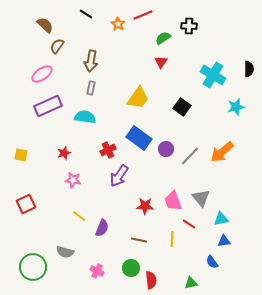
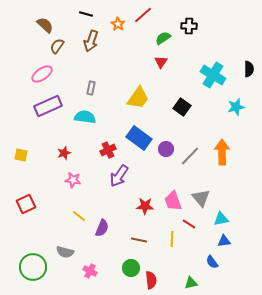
black line at (86, 14): rotated 16 degrees counterclockwise
red line at (143, 15): rotated 18 degrees counterclockwise
brown arrow at (91, 61): moved 20 px up; rotated 10 degrees clockwise
orange arrow at (222, 152): rotated 130 degrees clockwise
pink cross at (97, 271): moved 7 px left
